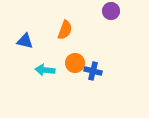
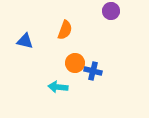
cyan arrow: moved 13 px right, 17 px down
